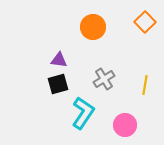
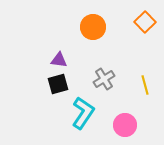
yellow line: rotated 24 degrees counterclockwise
